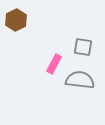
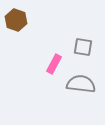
brown hexagon: rotated 15 degrees counterclockwise
gray semicircle: moved 1 px right, 4 px down
